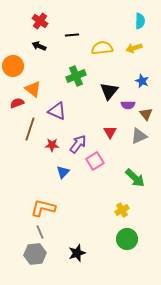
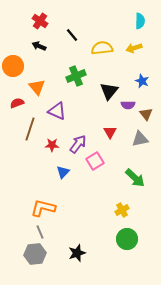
black line: rotated 56 degrees clockwise
orange triangle: moved 4 px right, 2 px up; rotated 12 degrees clockwise
gray triangle: moved 1 px right, 3 px down; rotated 12 degrees clockwise
